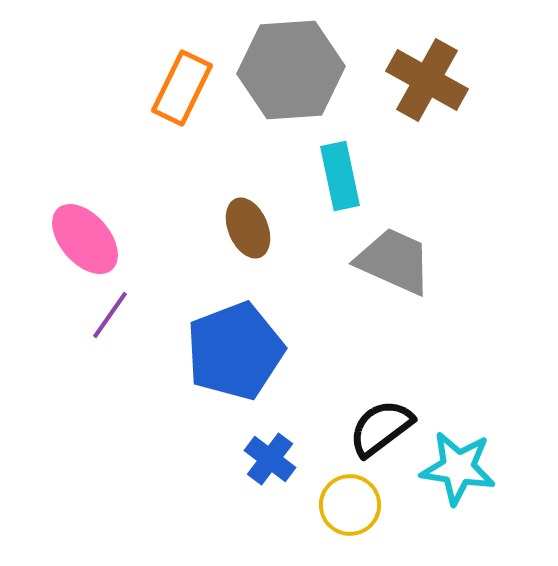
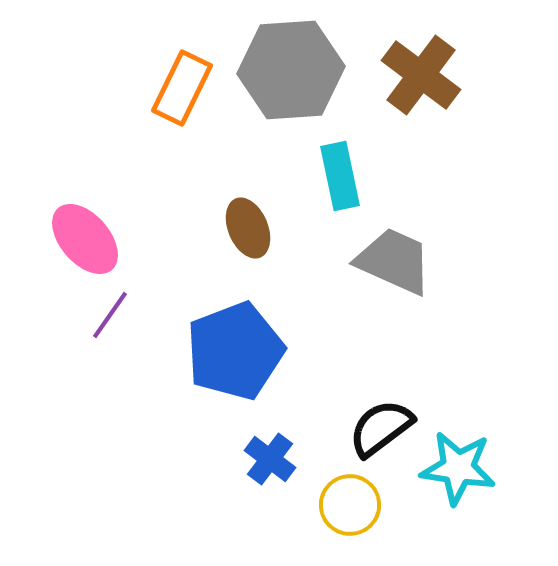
brown cross: moved 6 px left, 5 px up; rotated 8 degrees clockwise
